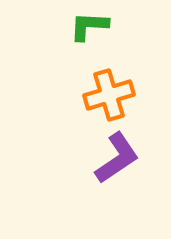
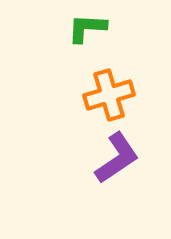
green L-shape: moved 2 px left, 2 px down
